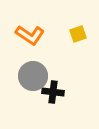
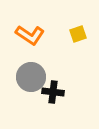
gray circle: moved 2 px left, 1 px down
